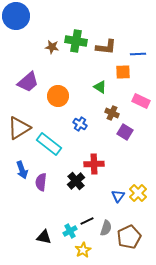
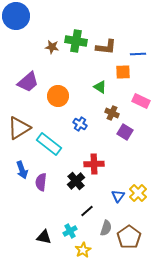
black line: moved 10 px up; rotated 16 degrees counterclockwise
brown pentagon: rotated 10 degrees counterclockwise
